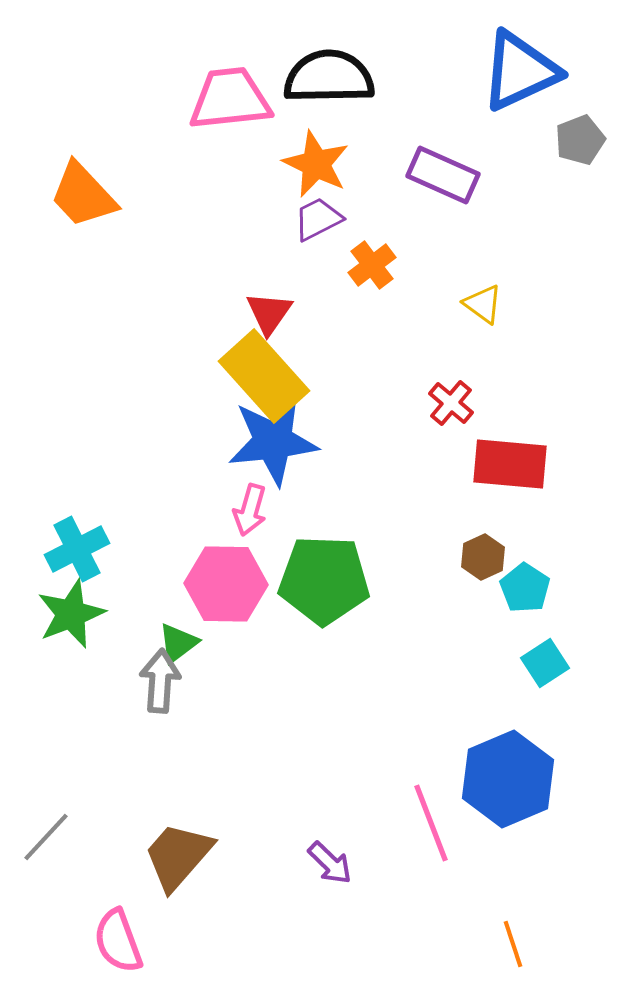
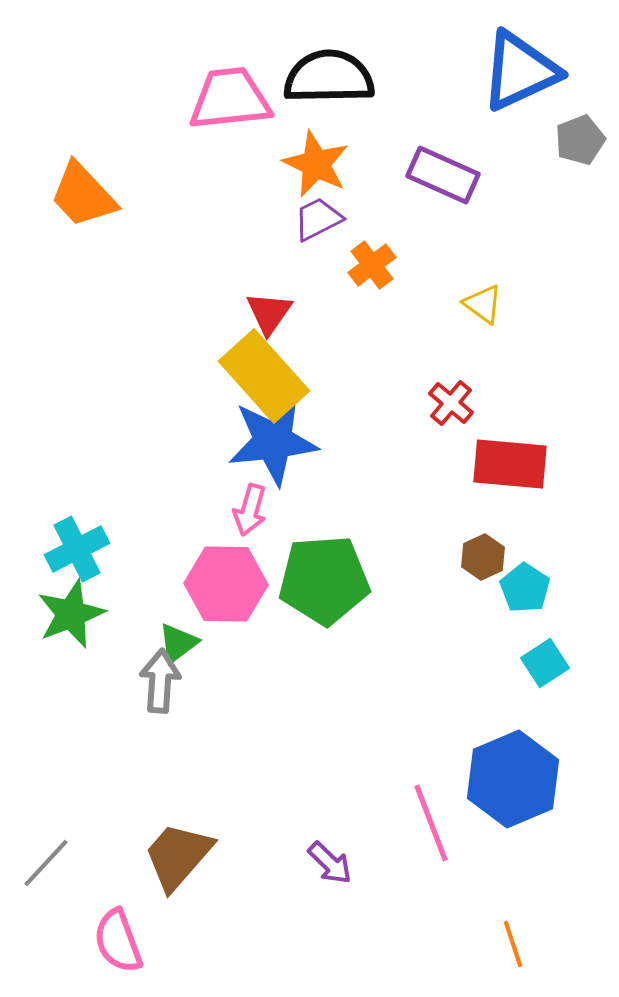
green pentagon: rotated 6 degrees counterclockwise
blue hexagon: moved 5 px right
gray line: moved 26 px down
